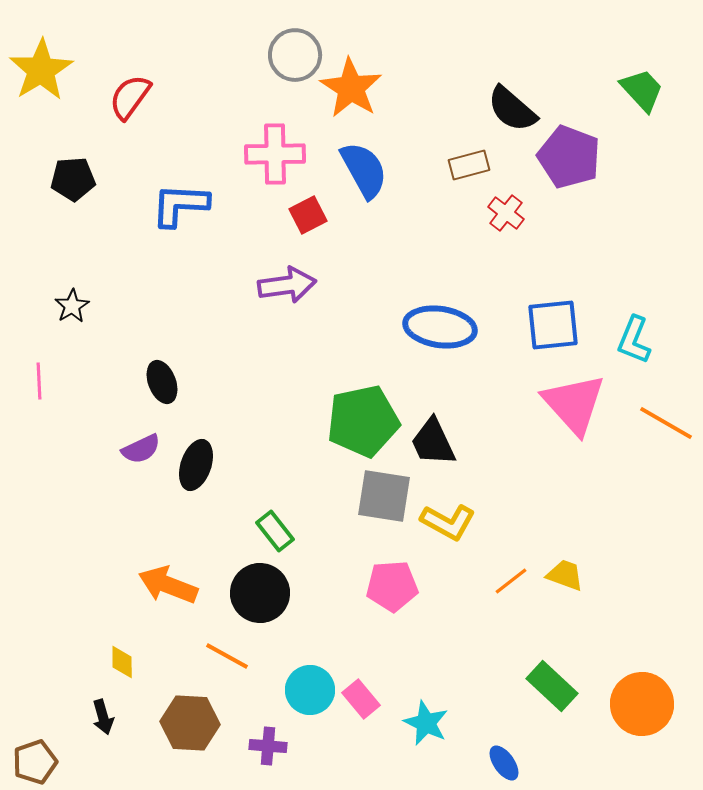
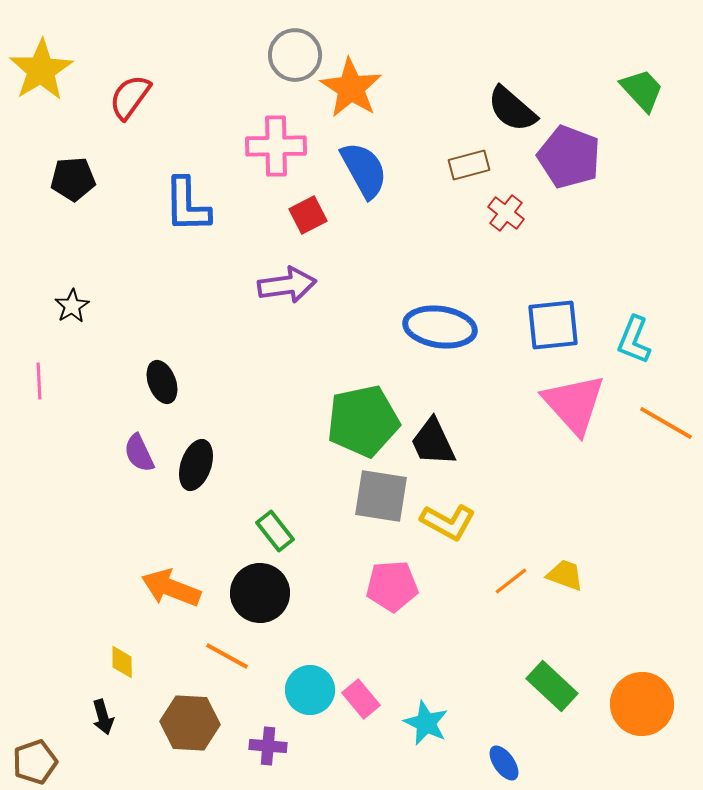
pink cross at (275, 154): moved 1 px right, 8 px up
blue L-shape at (180, 205): moved 7 px right; rotated 94 degrees counterclockwise
purple semicircle at (141, 449): moved 2 px left, 4 px down; rotated 90 degrees clockwise
gray square at (384, 496): moved 3 px left
orange arrow at (168, 585): moved 3 px right, 3 px down
